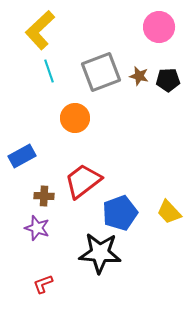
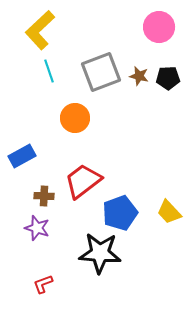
black pentagon: moved 2 px up
